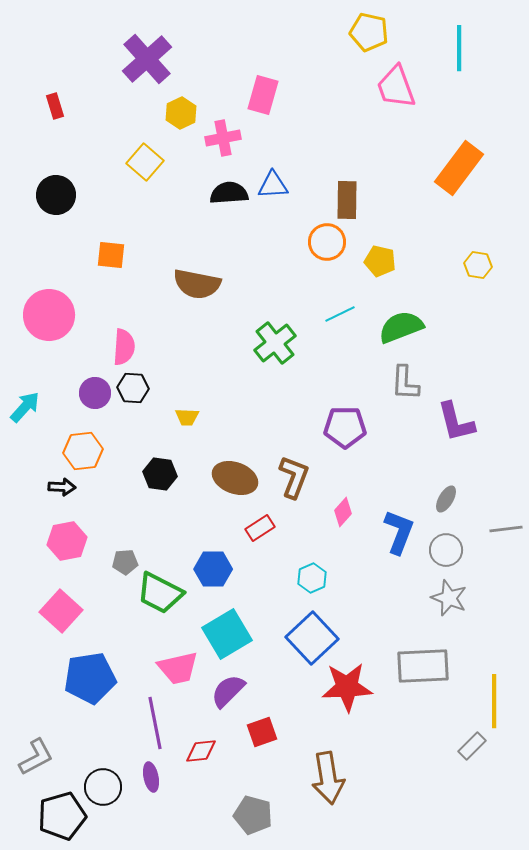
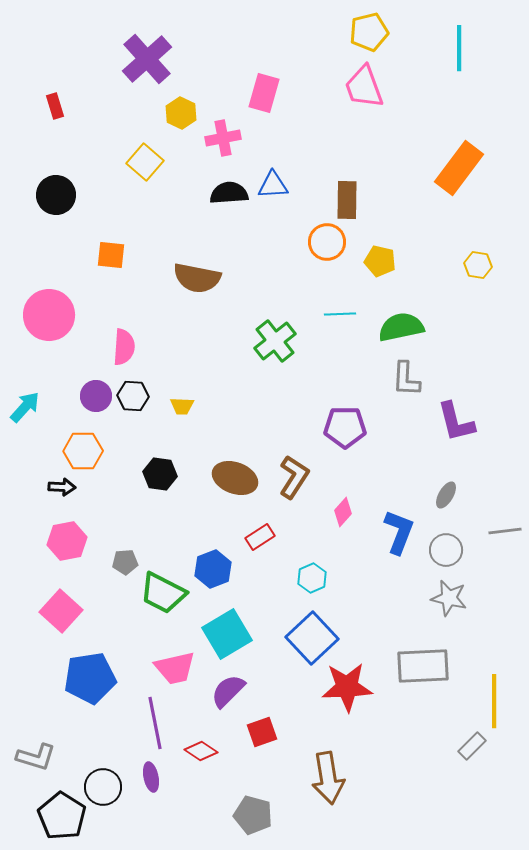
yellow pentagon at (369, 32): rotated 27 degrees counterclockwise
pink trapezoid at (396, 87): moved 32 px left
pink rectangle at (263, 95): moved 1 px right, 2 px up
yellow hexagon at (181, 113): rotated 8 degrees counterclockwise
brown semicircle at (197, 284): moved 6 px up
cyan line at (340, 314): rotated 24 degrees clockwise
green semicircle at (401, 327): rotated 9 degrees clockwise
green cross at (275, 343): moved 2 px up
gray L-shape at (405, 383): moved 1 px right, 4 px up
black hexagon at (133, 388): moved 8 px down
purple circle at (95, 393): moved 1 px right, 3 px down
yellow trapezoid at (187, 417): moved 5 px left, 11 px up
orange hexagon at (83, 451): rotated 6 degrees clockwise
brown L-shape at (294, 477): rotated 12 degrees clockwise
gray ellipse at (446, 499): moved 4 px up
red rectangle at (260, 528): moved 9 px down
gray line at (506, 529): moved 1 px left, 2 px down
blue hexagon at (213, 569): rotated 21 degrees counterclockwise
green trapezoid at (160, 593): moved 3 px right
gray star at (449, 598): rotated 9 degrees counterclockwise
pink trapezoid at (178, 668): moved 3 px left
red diamond at (201, 751): rotated 40 degrees clockwise
gray L-shape at (36, 757): rotated 45 degrees clockwise
black pentagon at (62, 816): rotated 24 degrees counterclockwise
